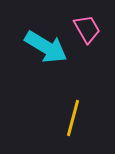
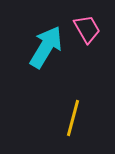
cyan arrow: rotated 90 degrees counterclockwise
